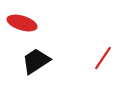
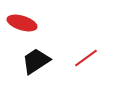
red line: moved 17 px left; rotated 20 degrees clockwise
